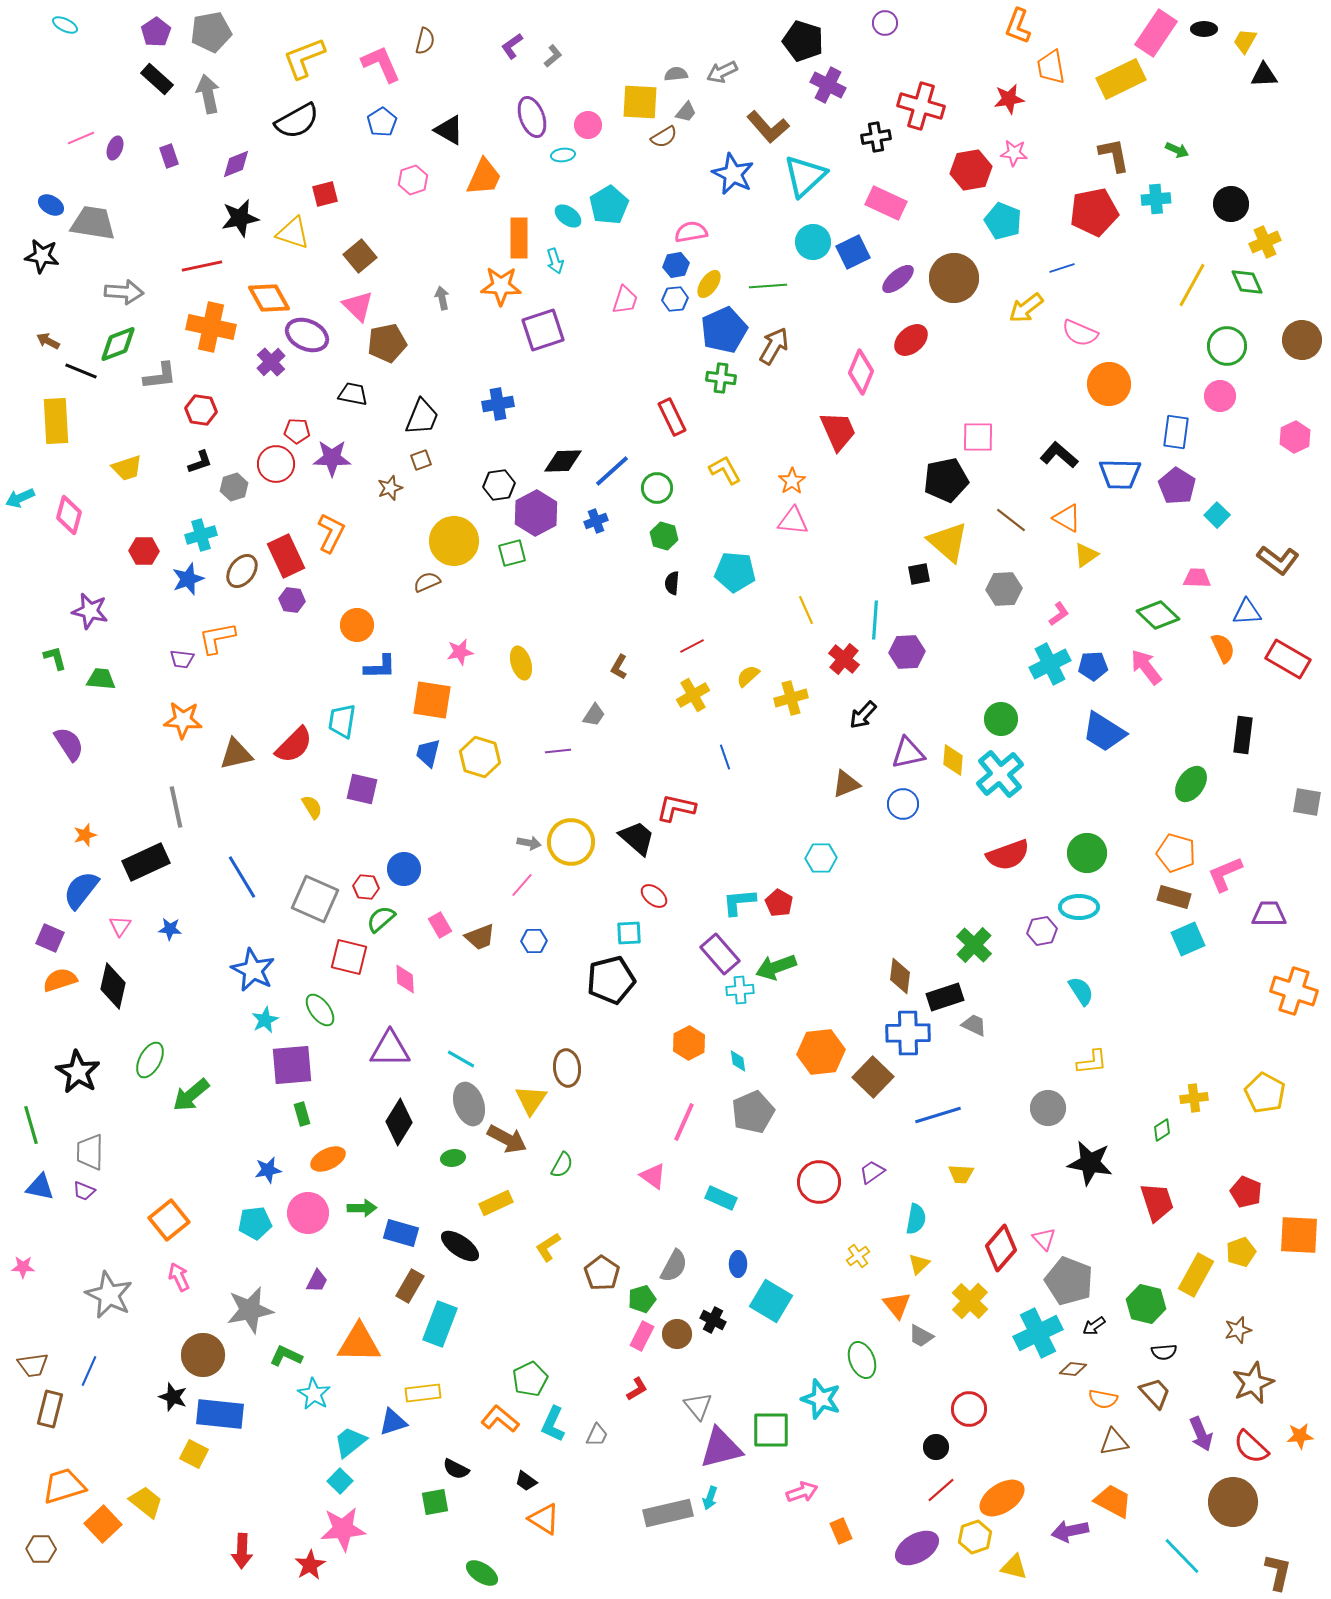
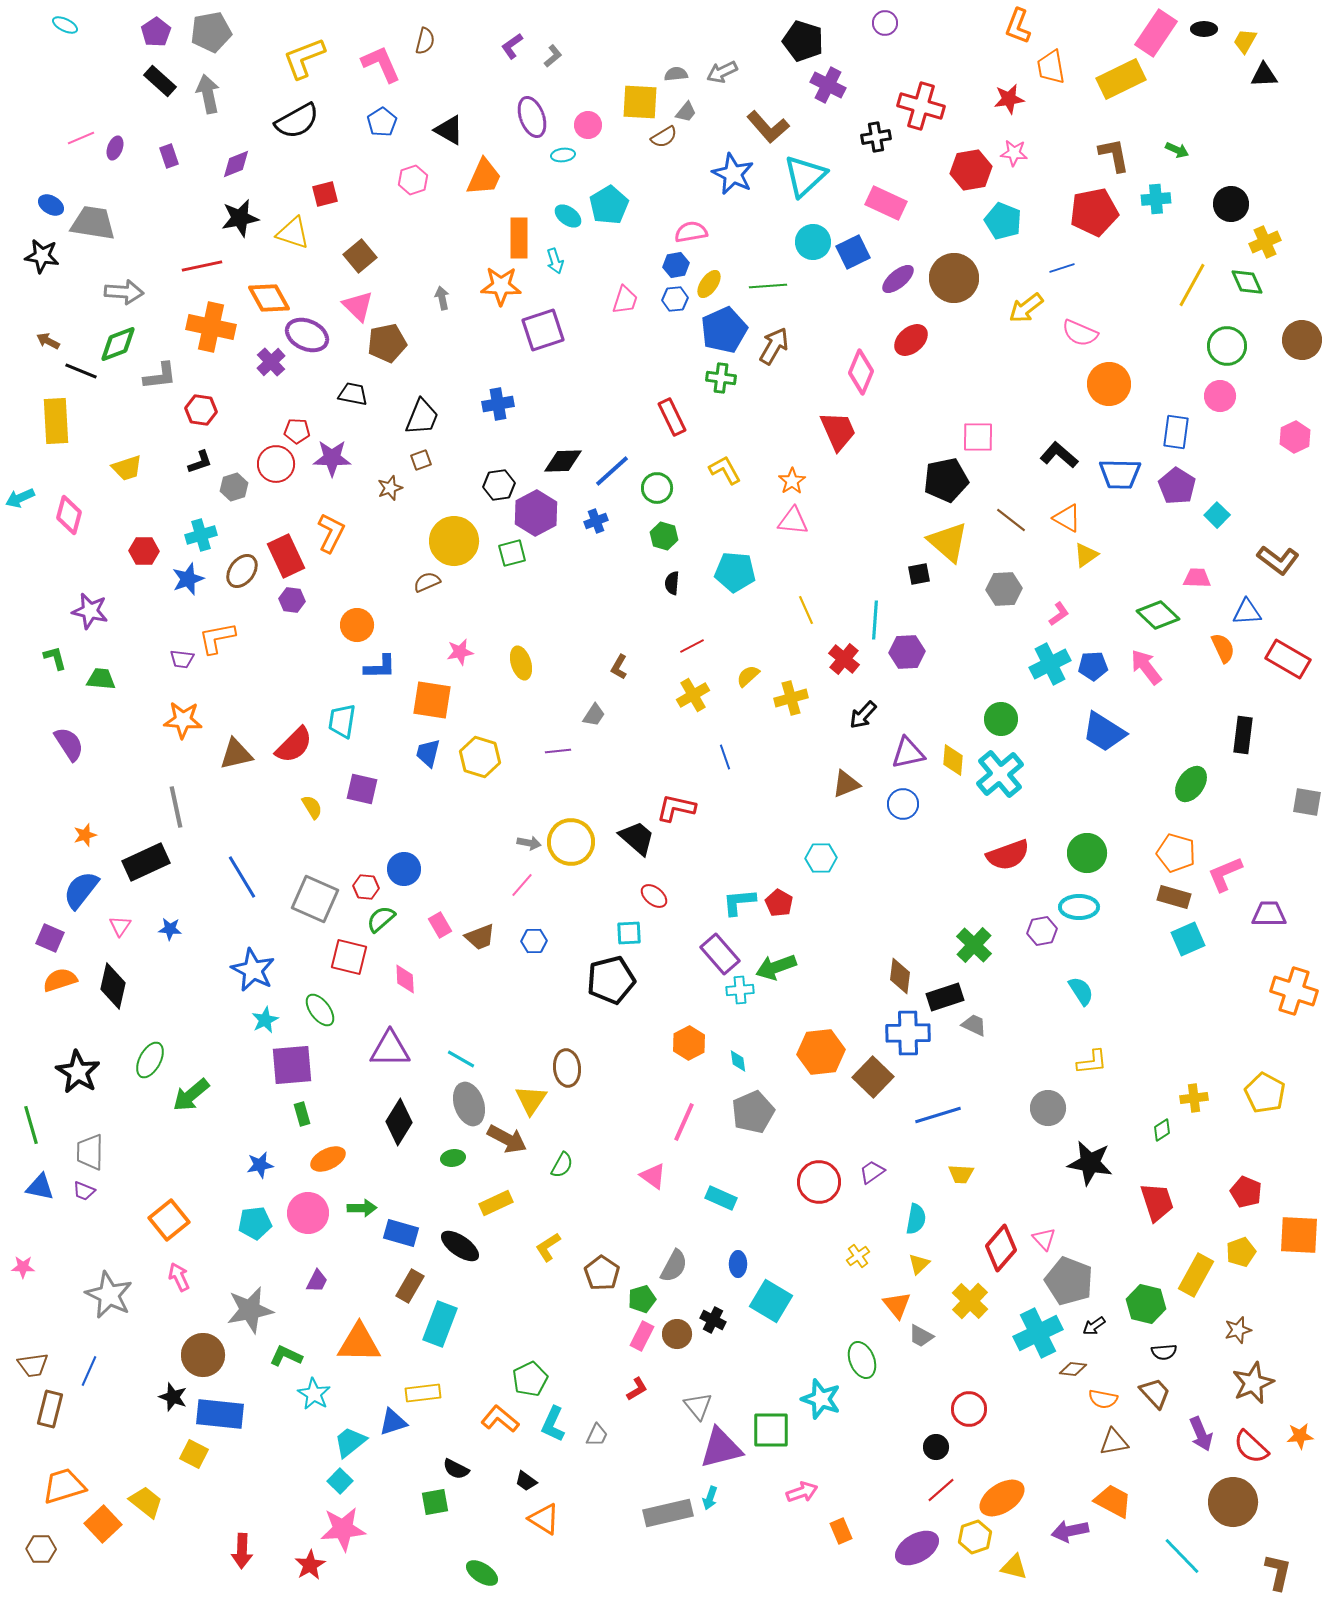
black rectangle at (157, 79): moved 3 px right, 2 px down
blue star at (268, 1170): moved 8 px left, 5 px up
